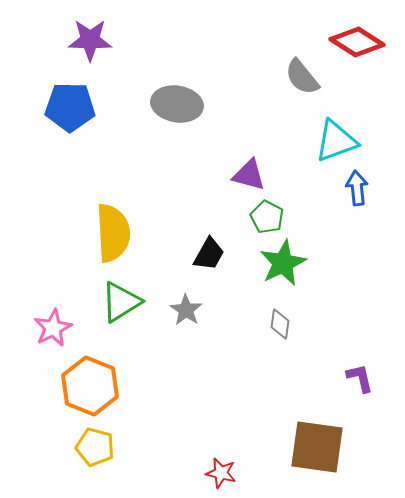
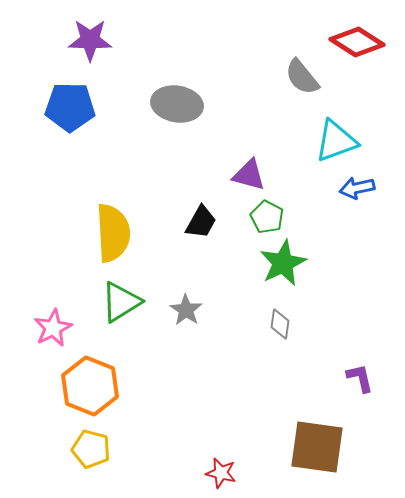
blue arrow: rotated 96 degrees counterclockwise
black trapezoid: moved 8 px left, 32 px up
yellow pentagon: moved 4 px left, 2 px down
